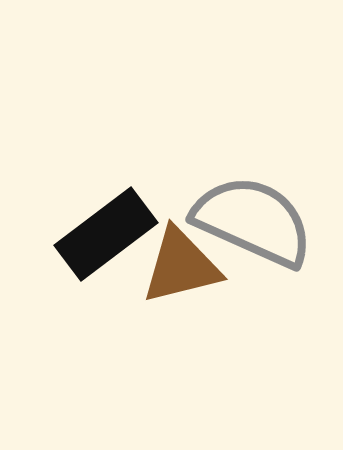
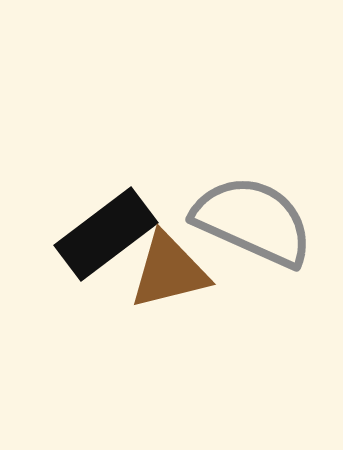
brown triangle: moved 12 px left, 5 px down
